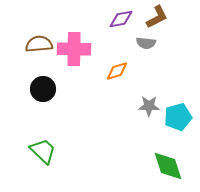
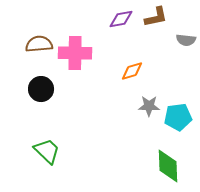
brown L-shape: moved 1 px left; rotated 15 degrees clockwise
gray semicircle: moved 40 px right, 3 px up
pink cross: moved 1 px right, 4 px down
orange diamond: moved 15 px right
black circle: moved 2 px left
cyan pentagon: rotated 8 degrees clockwise
green trapezoid: moved 4 px right
green diamond: rotated 16 degrees clockwise
